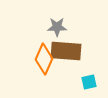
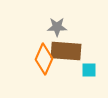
cyan square: moved 12 px up; rotated 14 degrees clockwise
